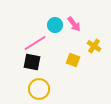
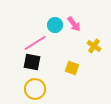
yellow square: moved 1 px left, 8 px down
yellow circle: moved 4 px left
